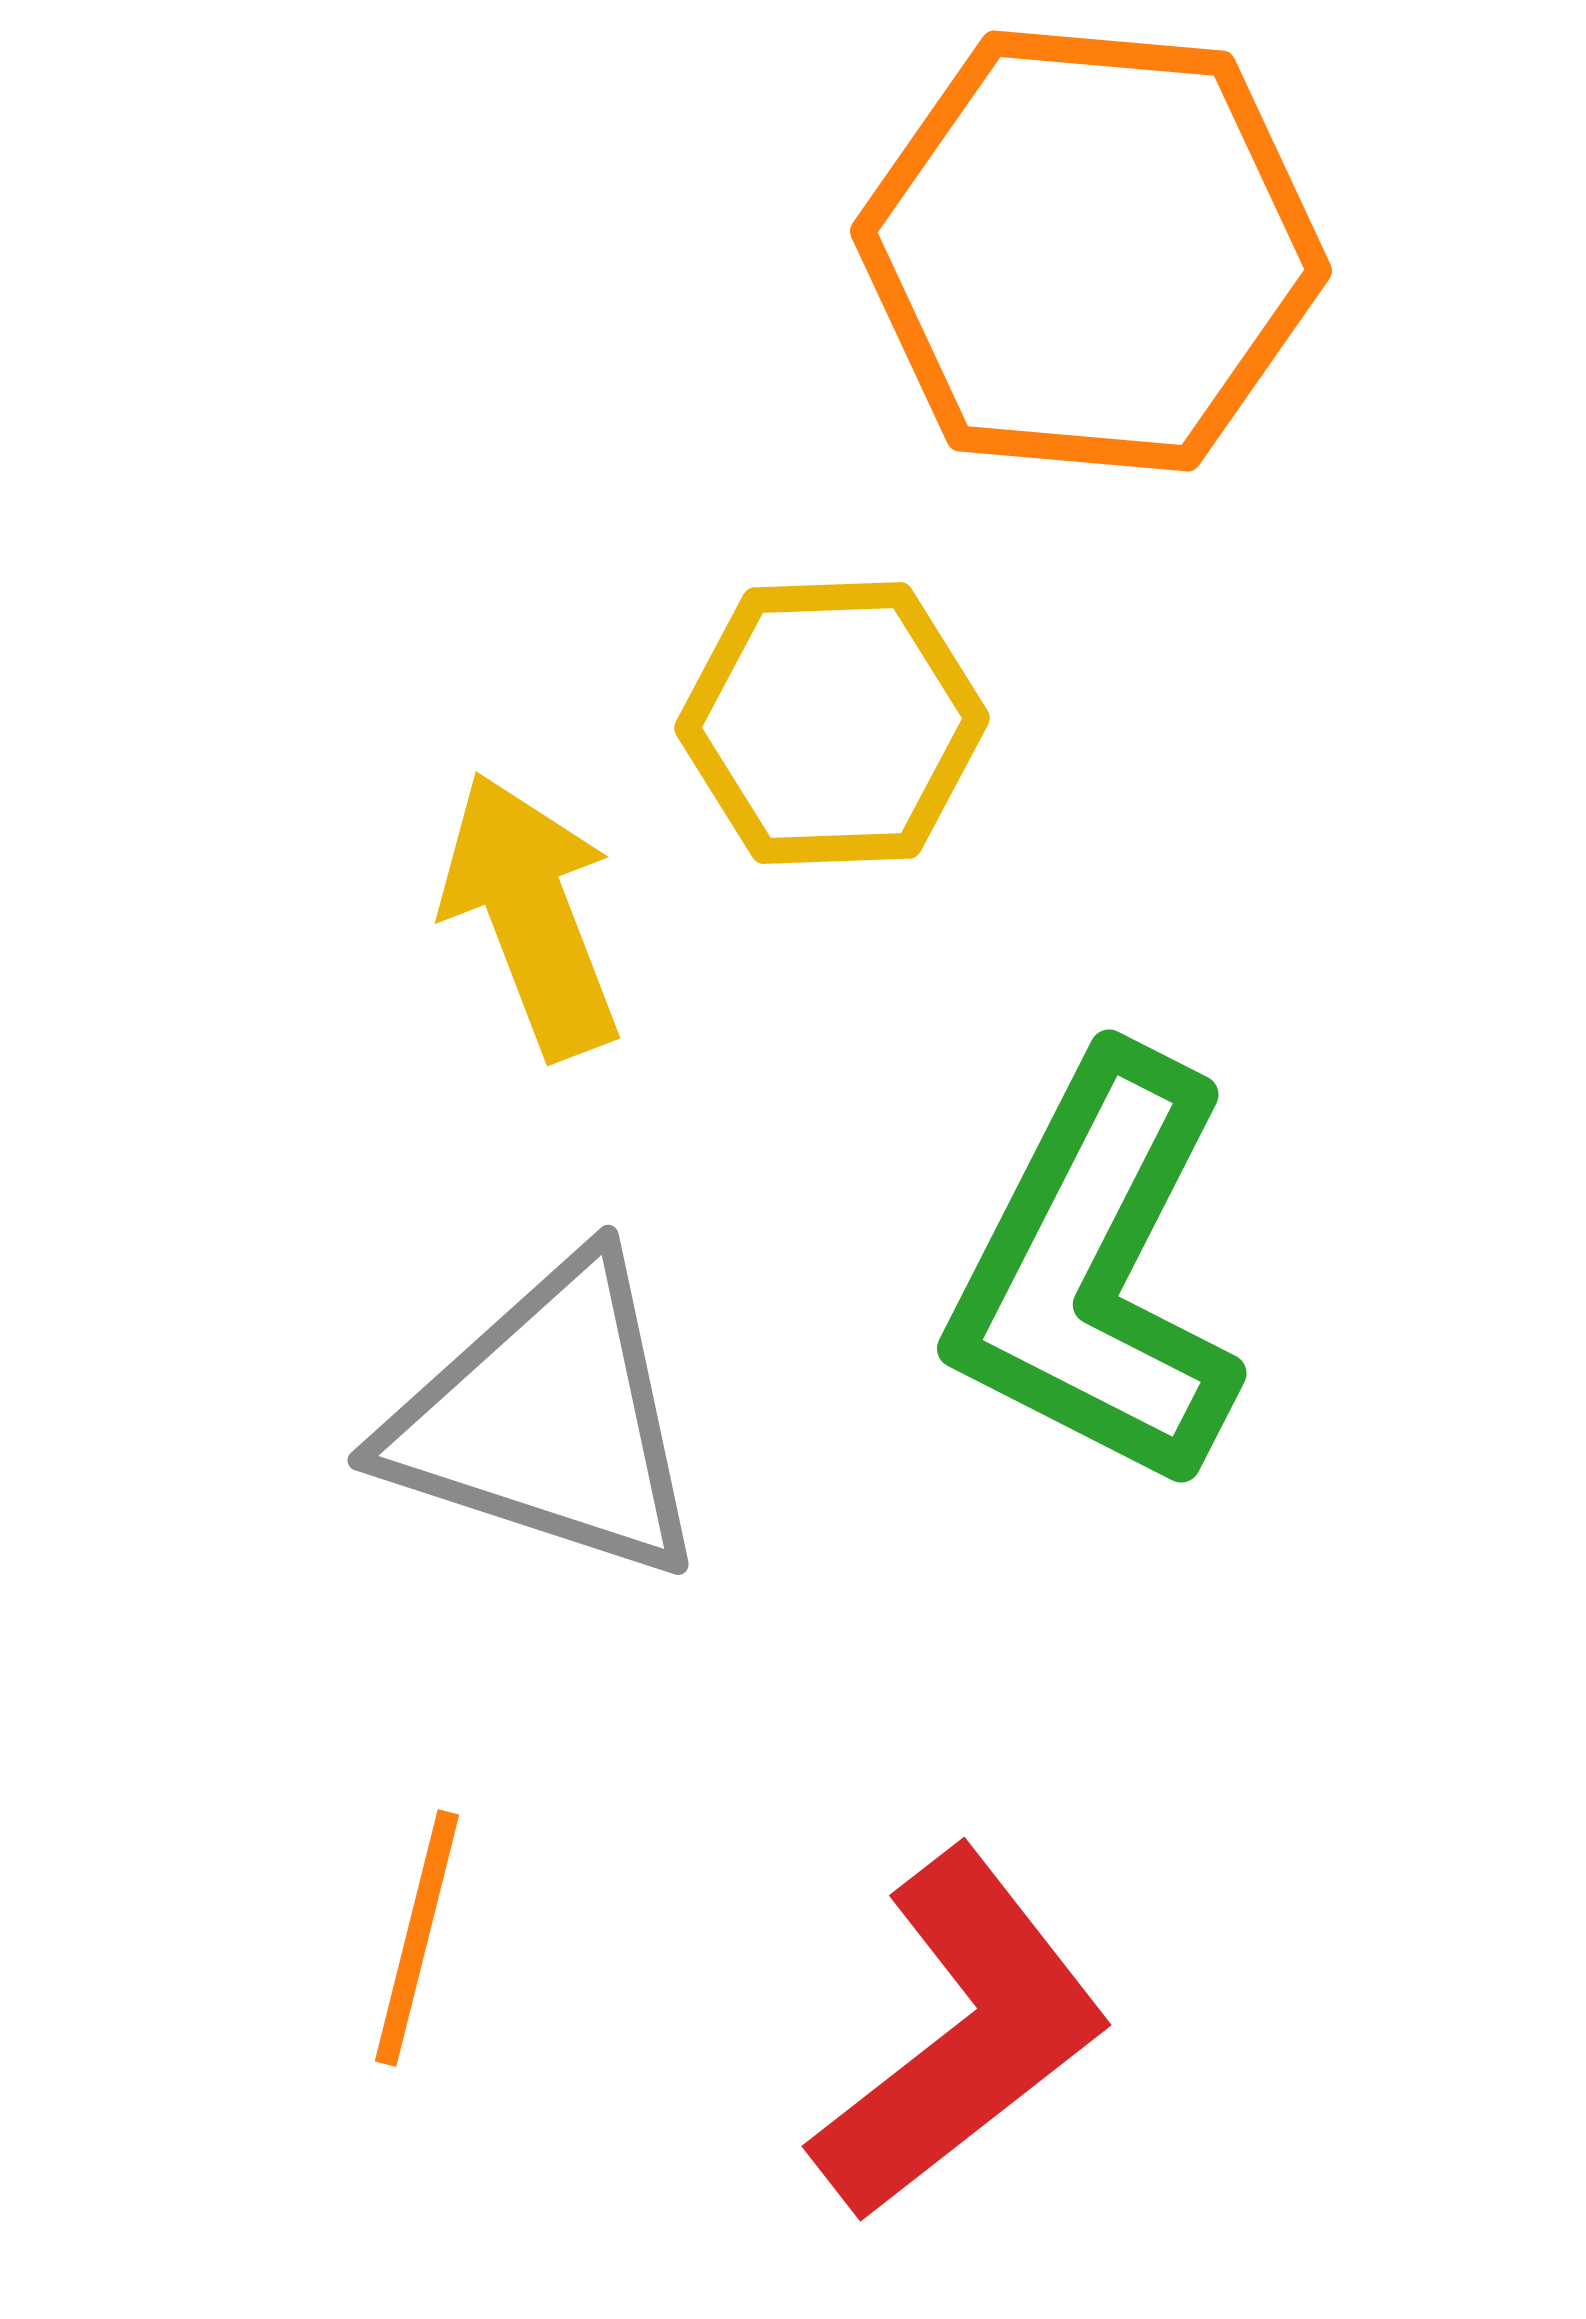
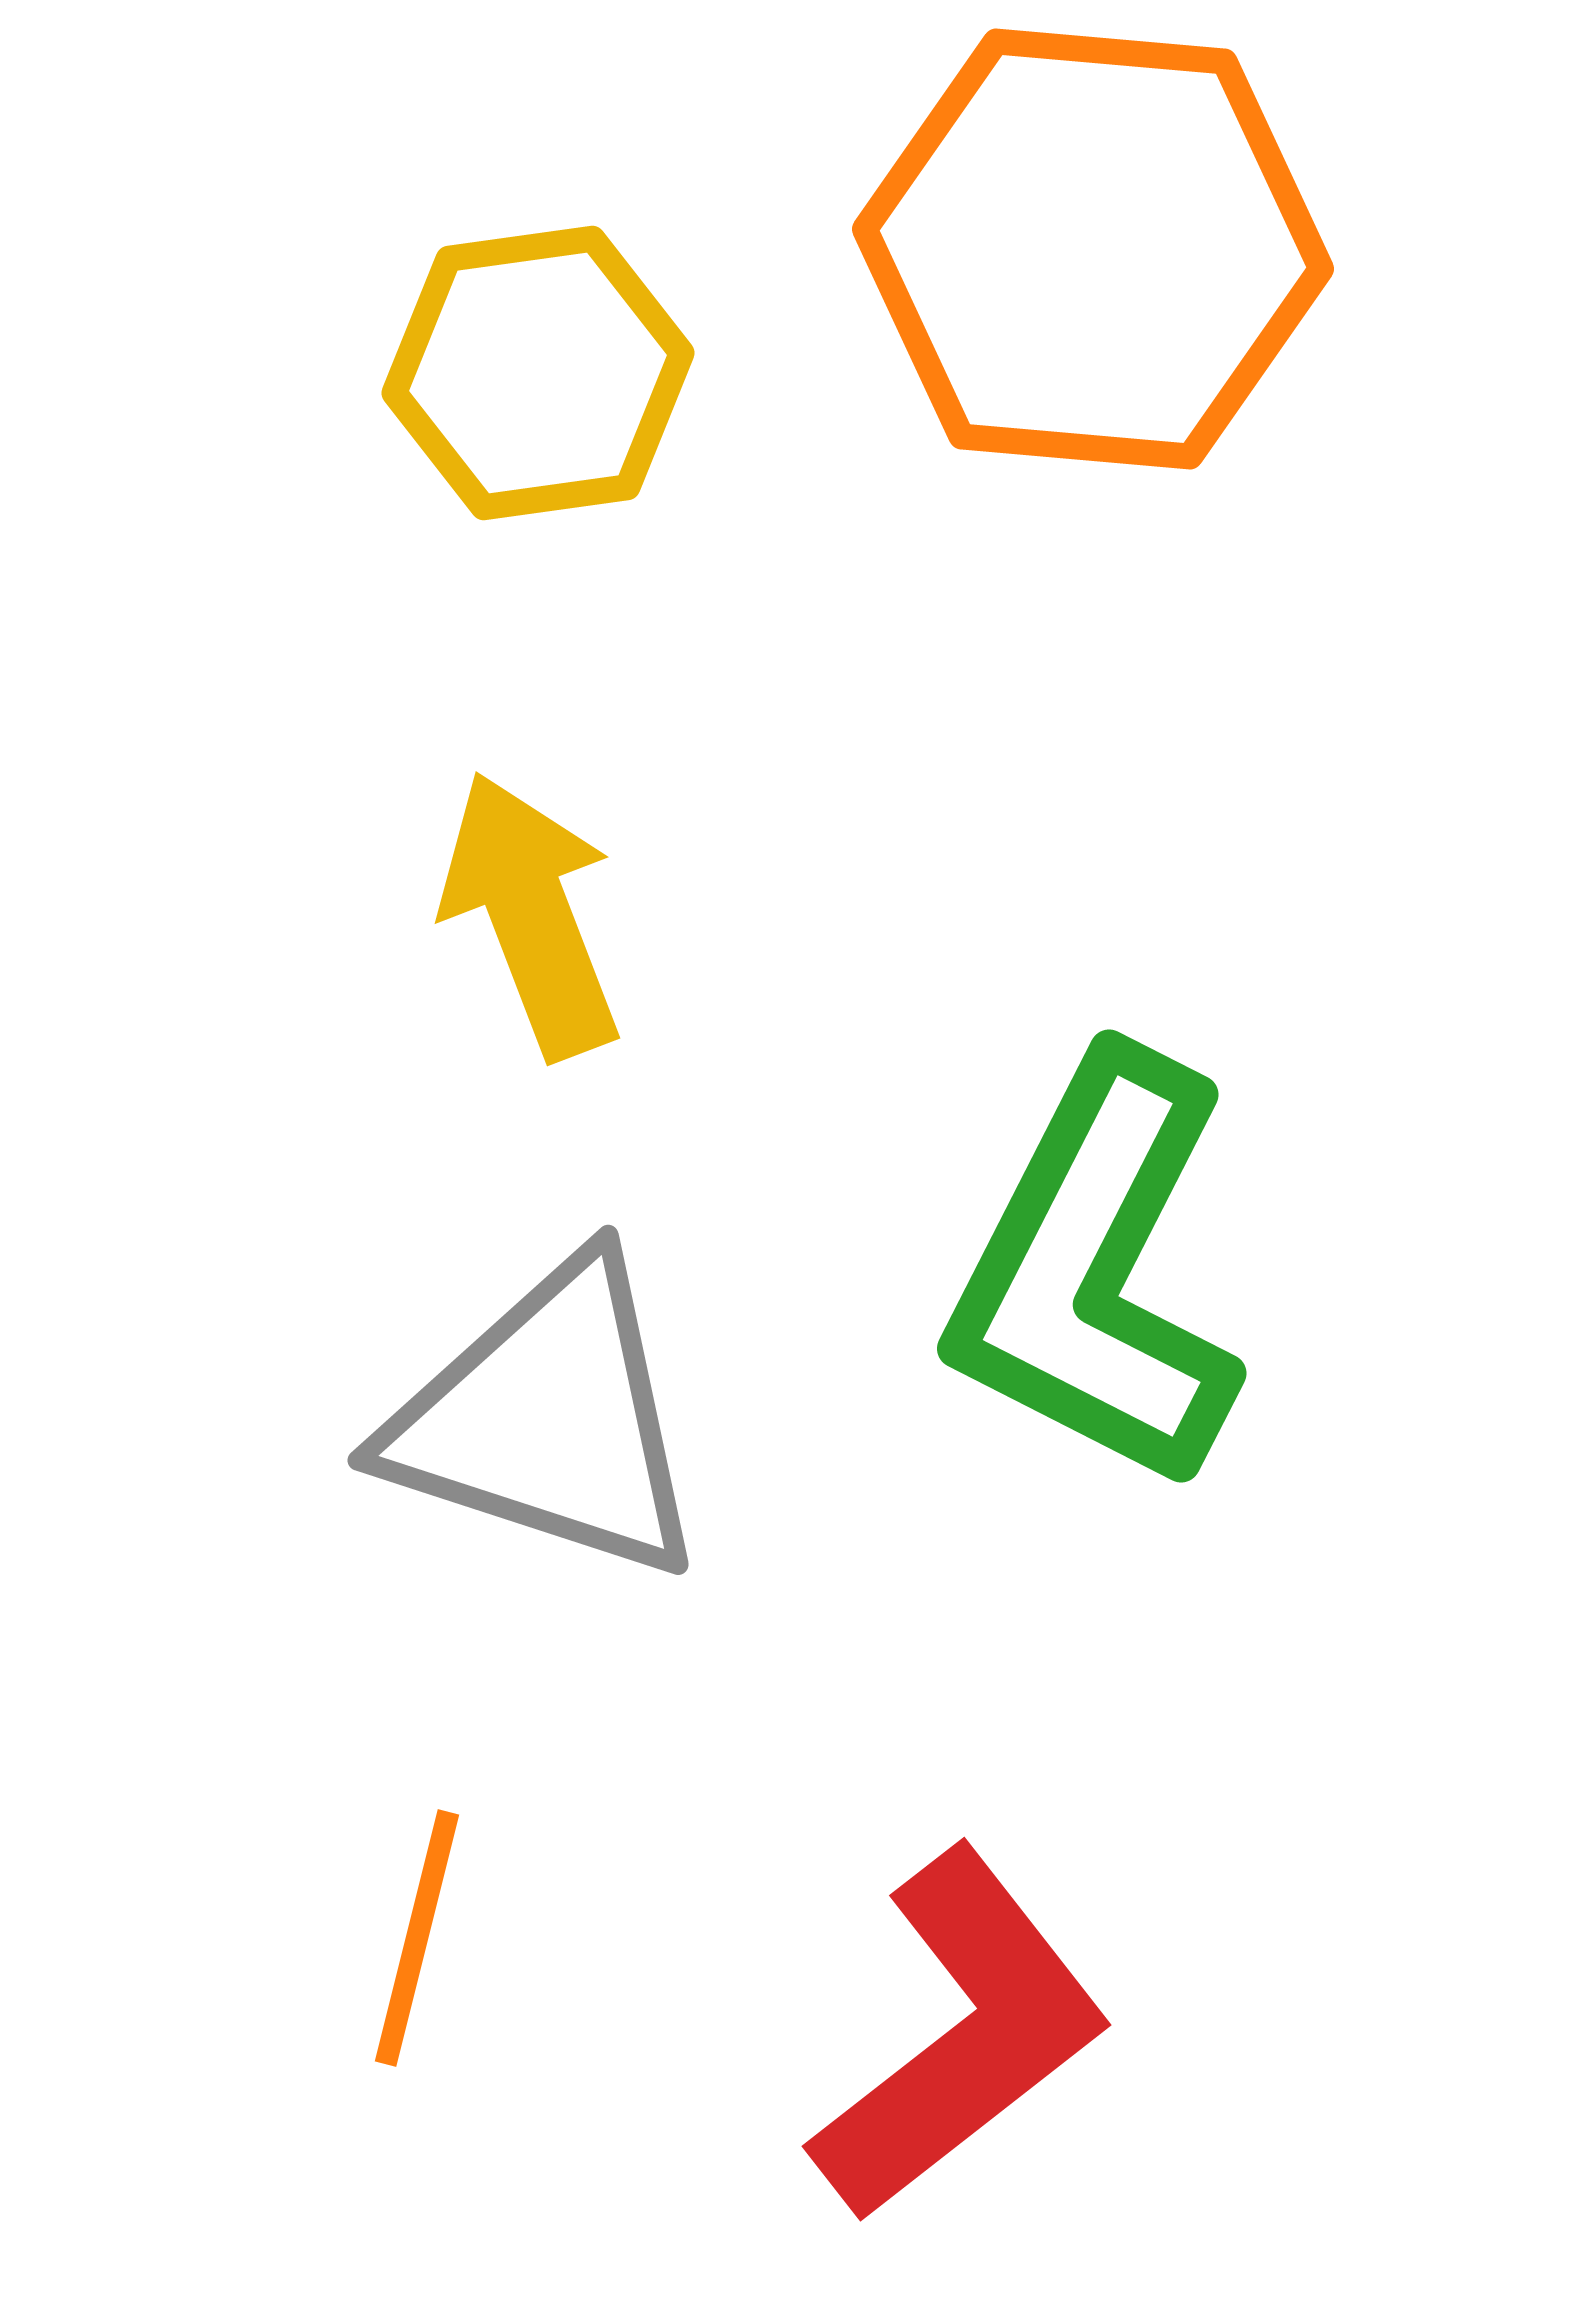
orange hexagon: moved 2 px right, 2 px up
yellow hexagon: moved 294 px left, 350 px up; rotated 6 degrees counterclockwise
